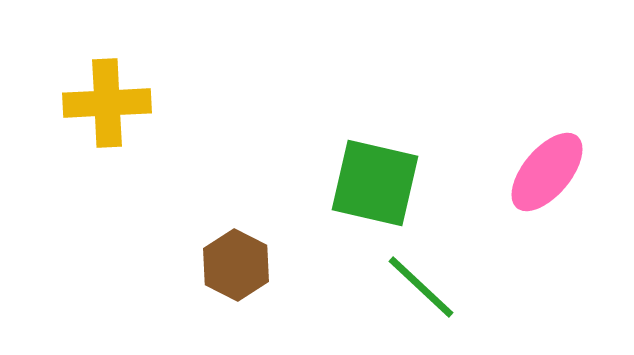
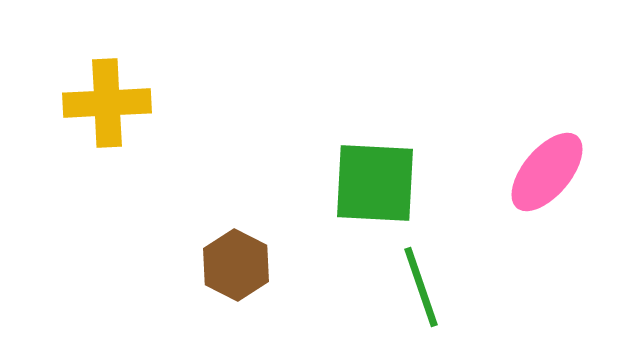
green square: rotated 10 degrees counterclockwise
green line: rotated 28 degrees clockwise
